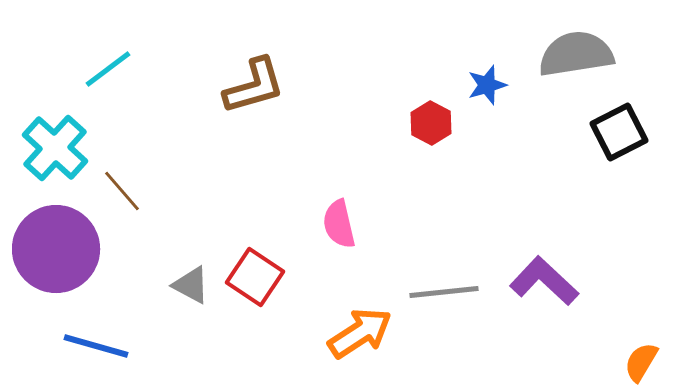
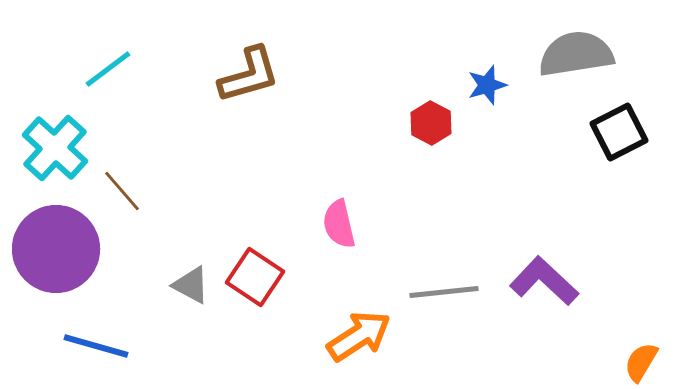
brown L-shape: moved 5 px left, 11 px up
orange arrow: moved 1 px left, 3 px down
